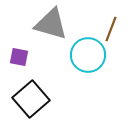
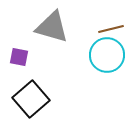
gray triangle: moved 1 px right, 3 px down
brown line: rotated 55 degrees clockwise
cyan circle: moved 19 px right
